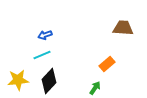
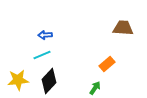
blue arrow: rotated 16 degrees clockwise
